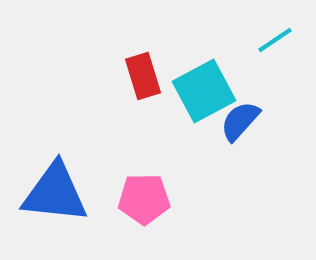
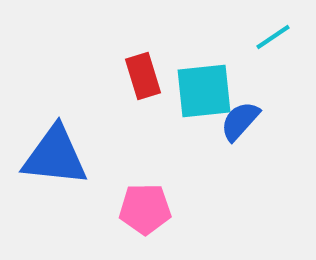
cyan line: moved 2 px left, 3 px up
cyan square: rotated 22 degrees clockwise
blue triangle: moved 37 px up
pink pentagon: moved 1 px right, 10 px down
